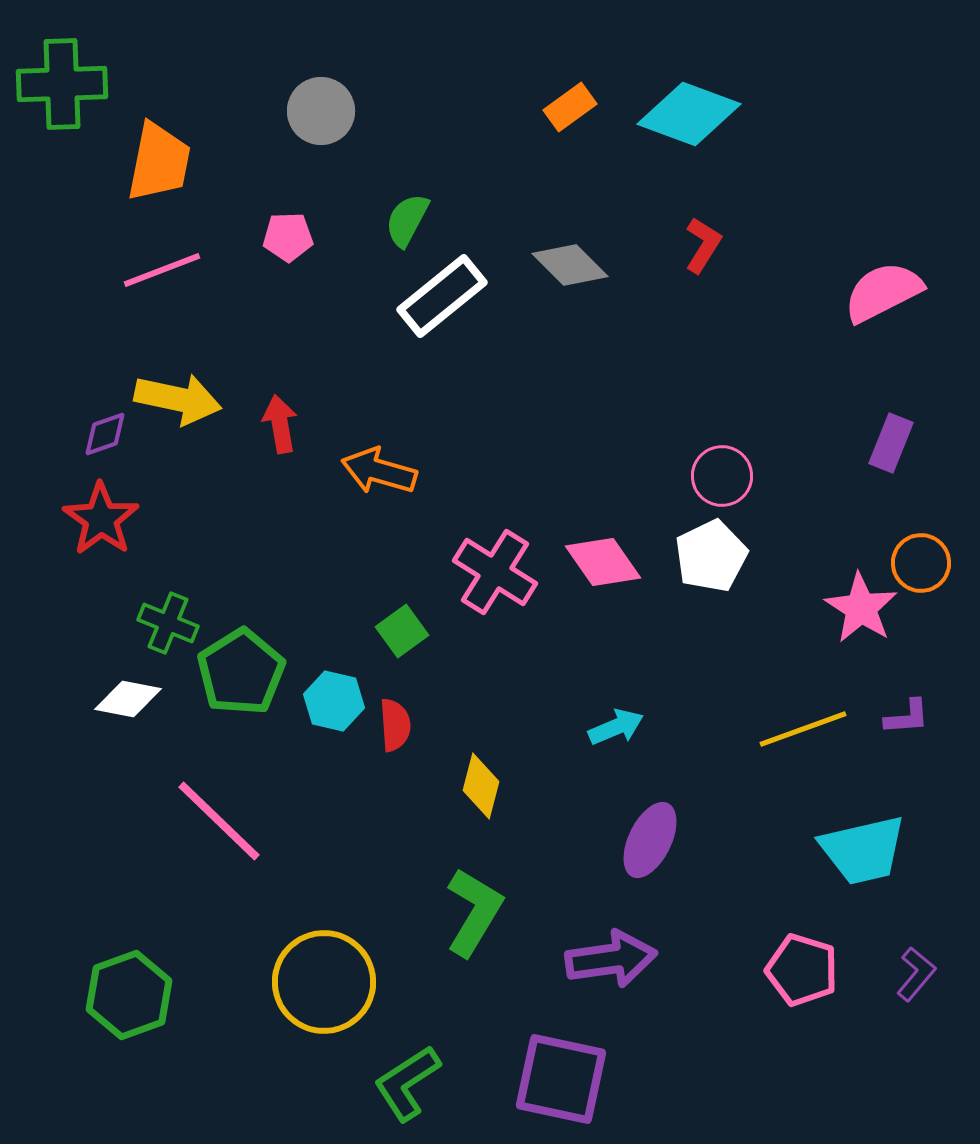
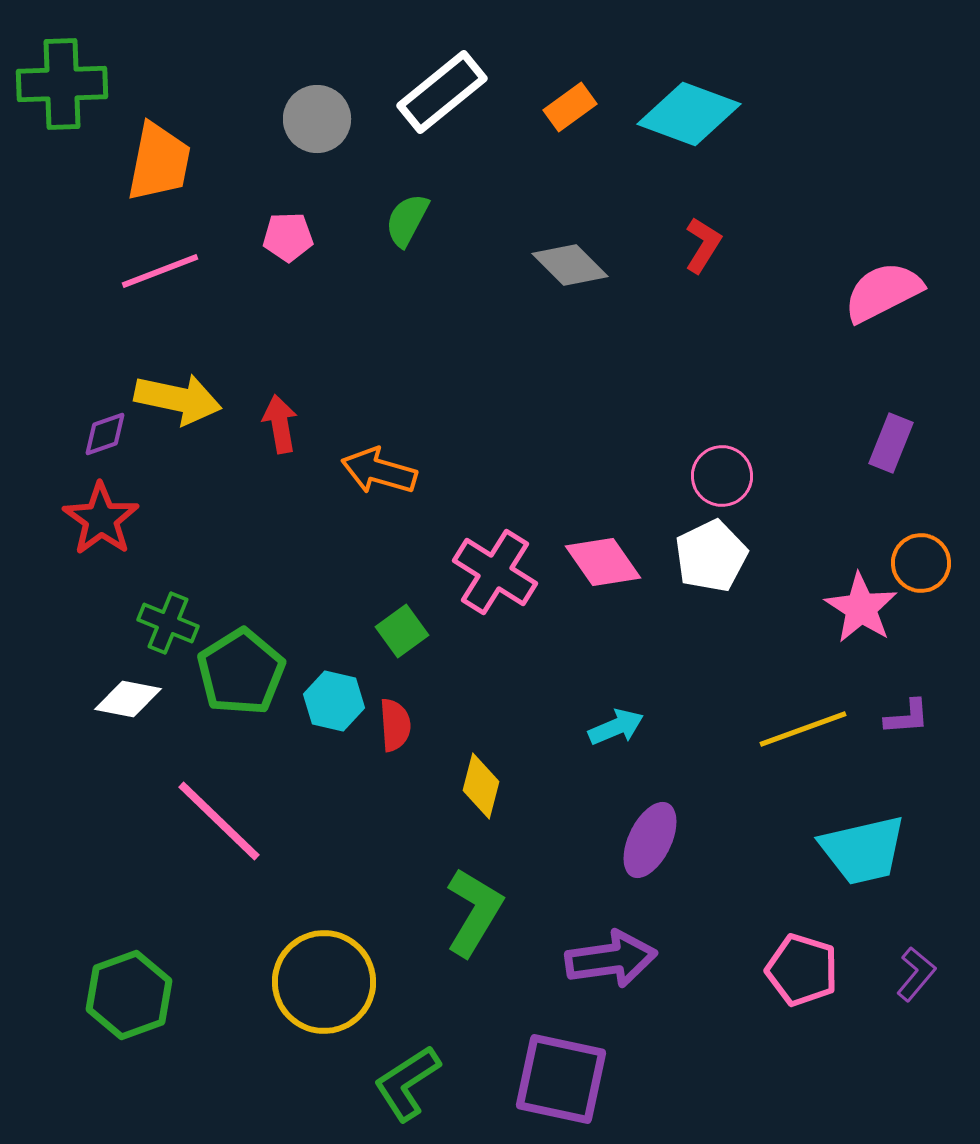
gray circle at (321, 111): moved 4 px left, 8 px down
pink line at (162, 270): moved 2 px left, 1 px down
white rectangle at (442, 296): moved 204 px up
